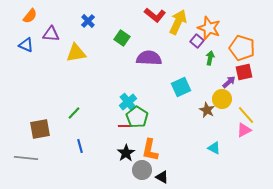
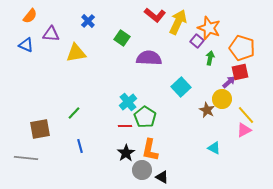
red square: moved 4 px left
cyan square: rotated 18 degrees counterclockwise
green pentagon: moved 8 px right
